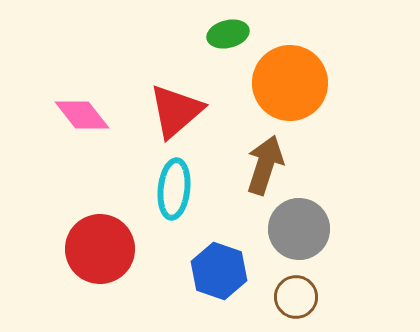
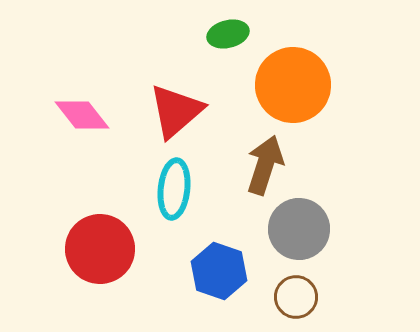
orange circle: moved 3 px right, 2 px down
